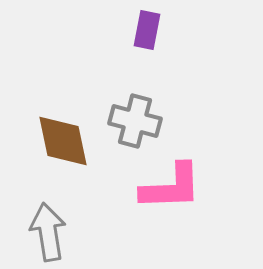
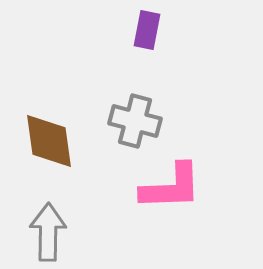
brown diamond: moved 14 px left; rotated 4 degrees clockwise
gray arrow: rotated 10 degrees clockwise
